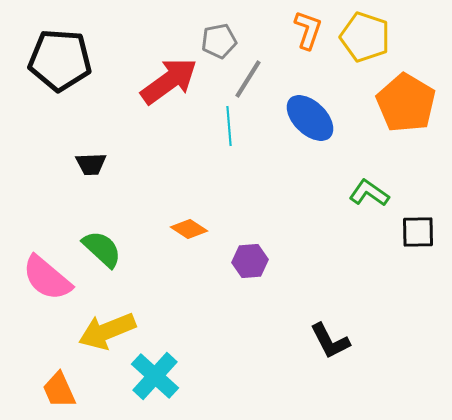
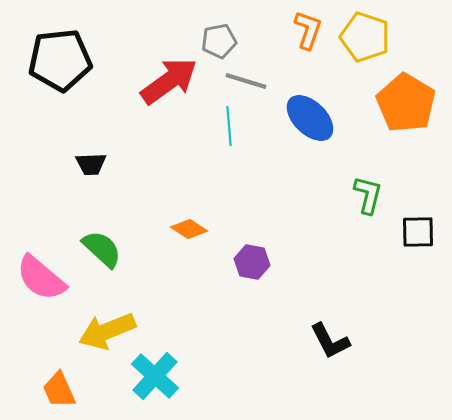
black pentagon: rotated 10 degrees counterclockwise
gray line: moved 2 px left, 2 px down; rotated 75 degrees clockwise
green L-shape: moved 1 px left, 2 px down; rotated 69 degrees clockwise
purple hexagon: moved 2 px right, 1 px down; rotated 16 degrees clockwise
pink semicircle: moved 6 px left
